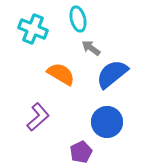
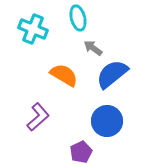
cyan ellipse: moved 1 px up
gray arrow: moved 2 px right
orange semicircle: moved 3 px right, 1 px down
blue circle: moved 1 px up
